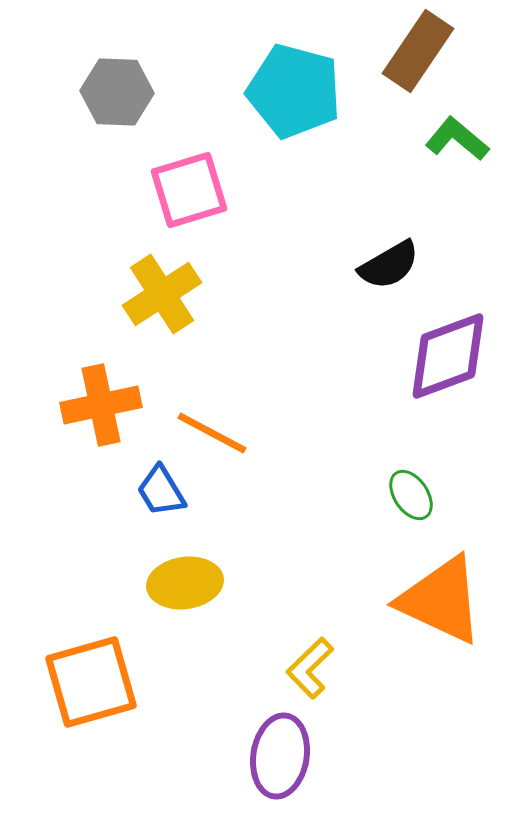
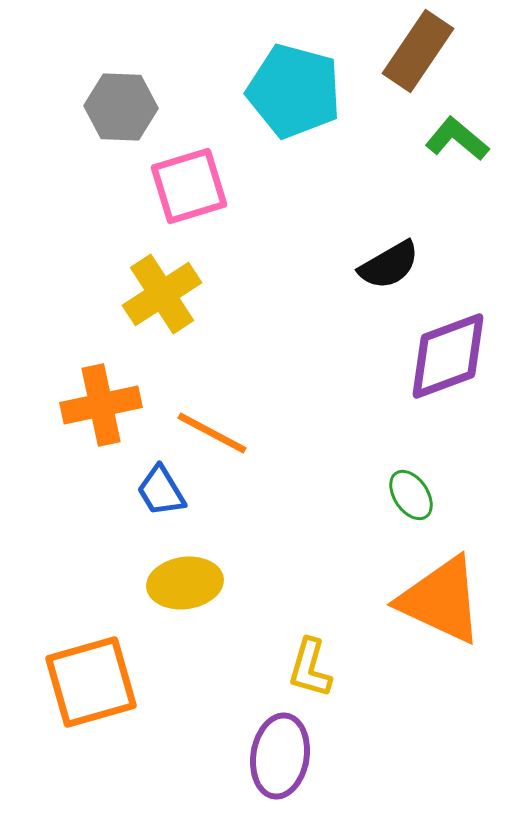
gray hexagon: moved 4 px right, 15 px down
pink square: moved 4 px up
yellow L-shape: rotated 30 degrees counterclockwise
